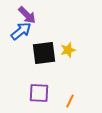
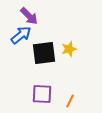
purple arrow: moved 2 px right, 1 px down
blue arrow: moved 4 px down
yellow star: moved 1 px right, 1 px up
purple square: moved 3 px right, 1 px down
